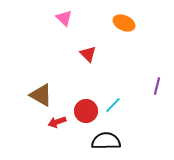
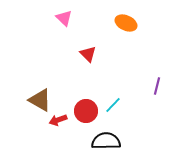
orange ellipse: moved 2 px right
brown triangle: moved 1 px left, 5 px down
red arrow: moved 1 px right, 2 px up
